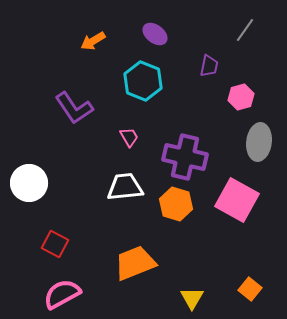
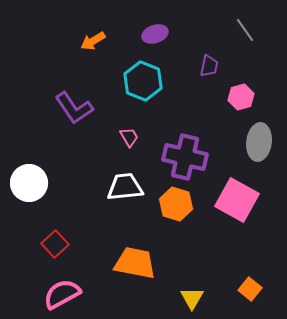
gray line: rotated 70 degrees counterclockwise
purple ellipse: rotated 55 degrees counterclockwise
red square: rotated 20 degrees clockwise
orange trapezoid: rotated 33 degrees clockwise
